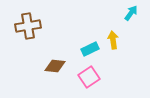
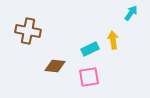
brown cross: moved 5 px down; rotated 20 degrees clockwise
pink square: rotated 25 degrees clockwise
